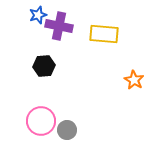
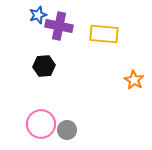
pink circle: moved 3 px down
